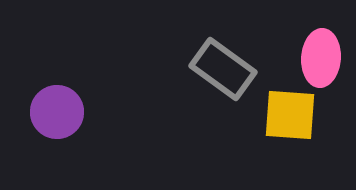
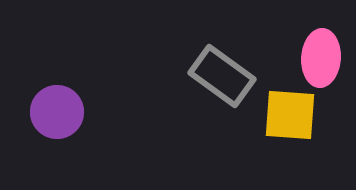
gray rectangle: moved 1 px left, 7 px down
